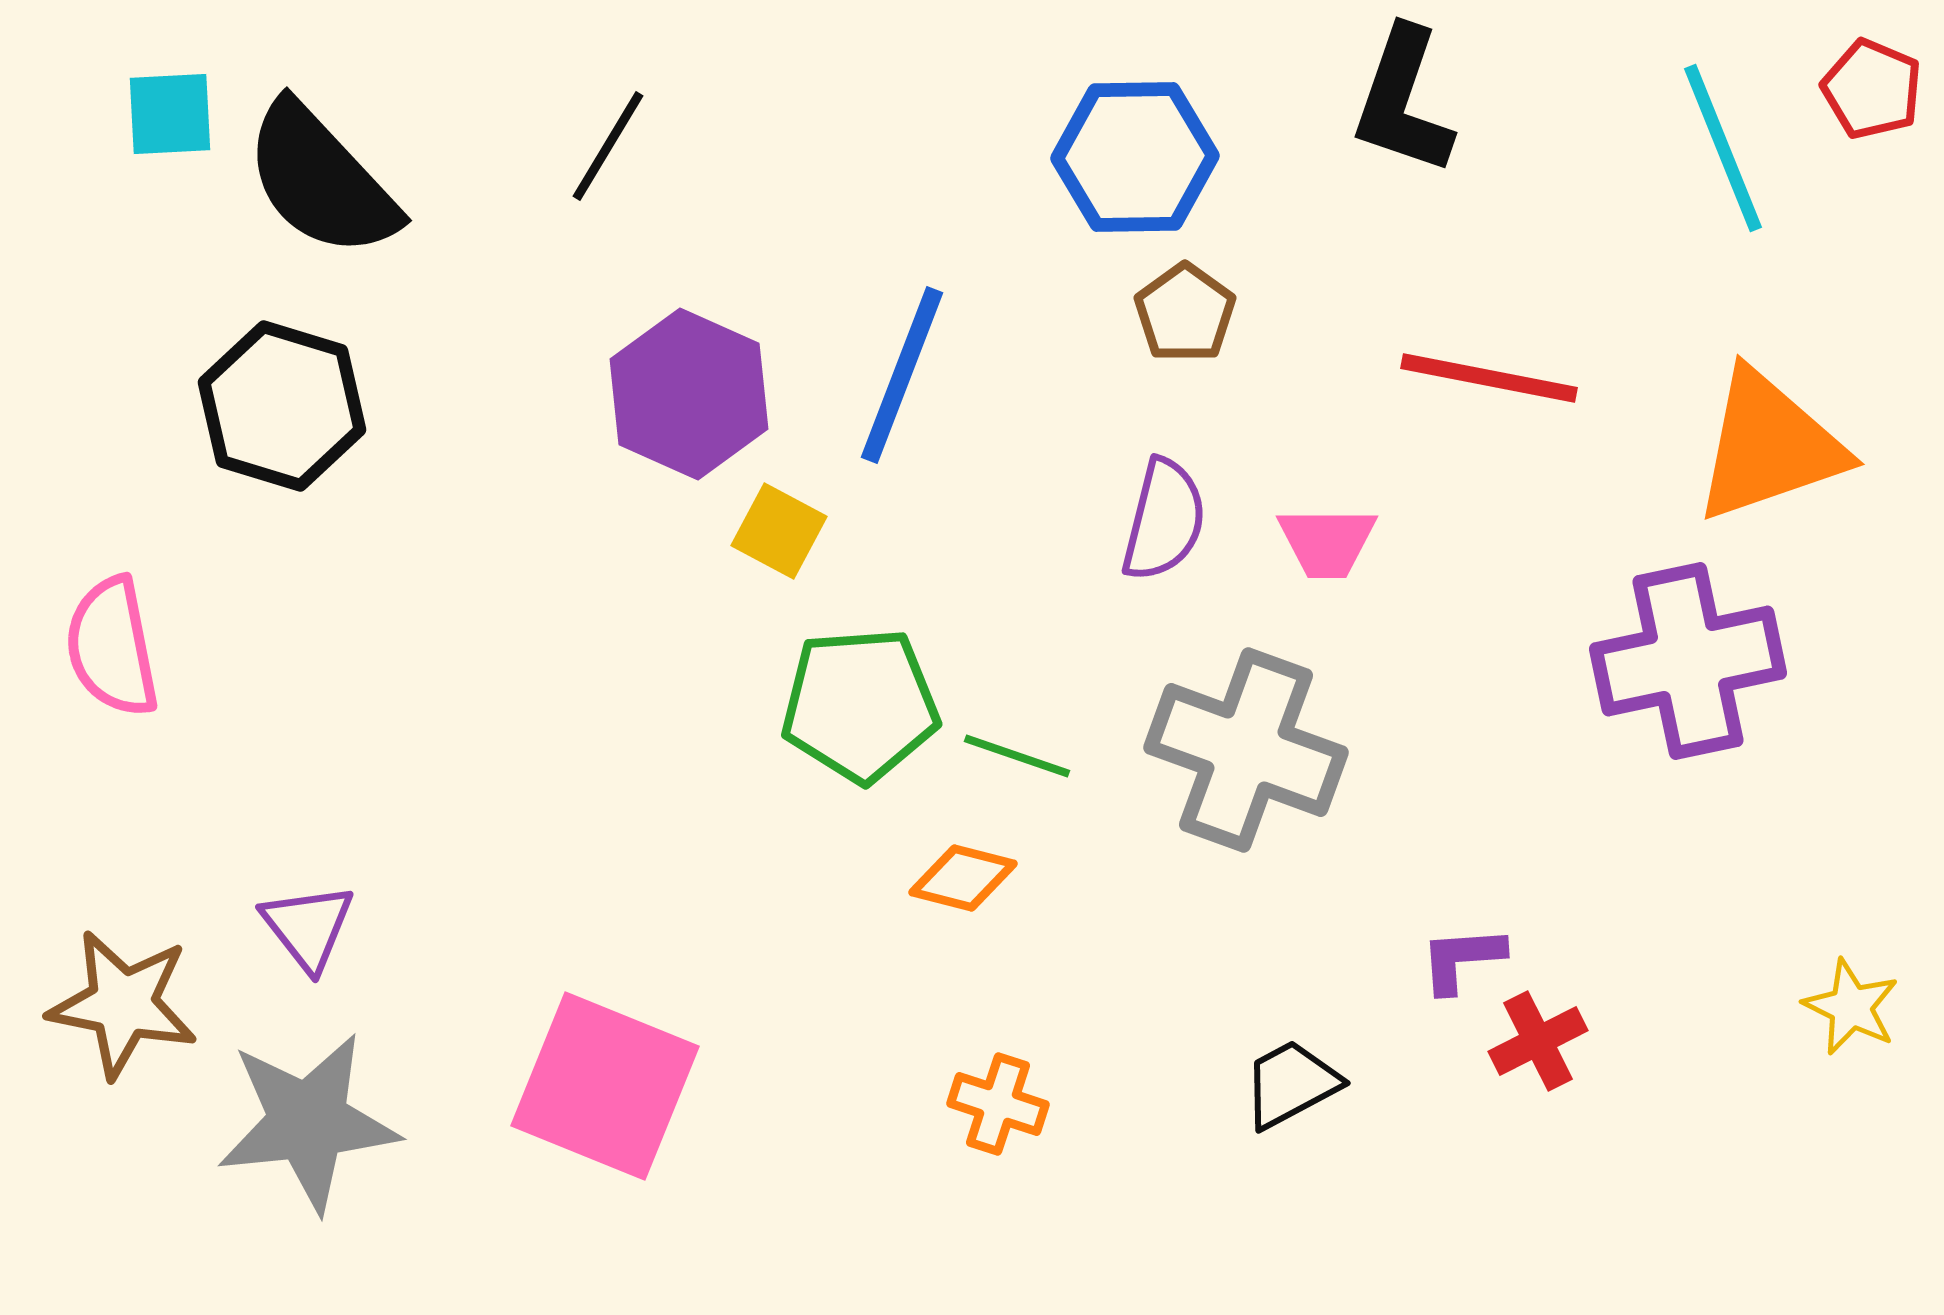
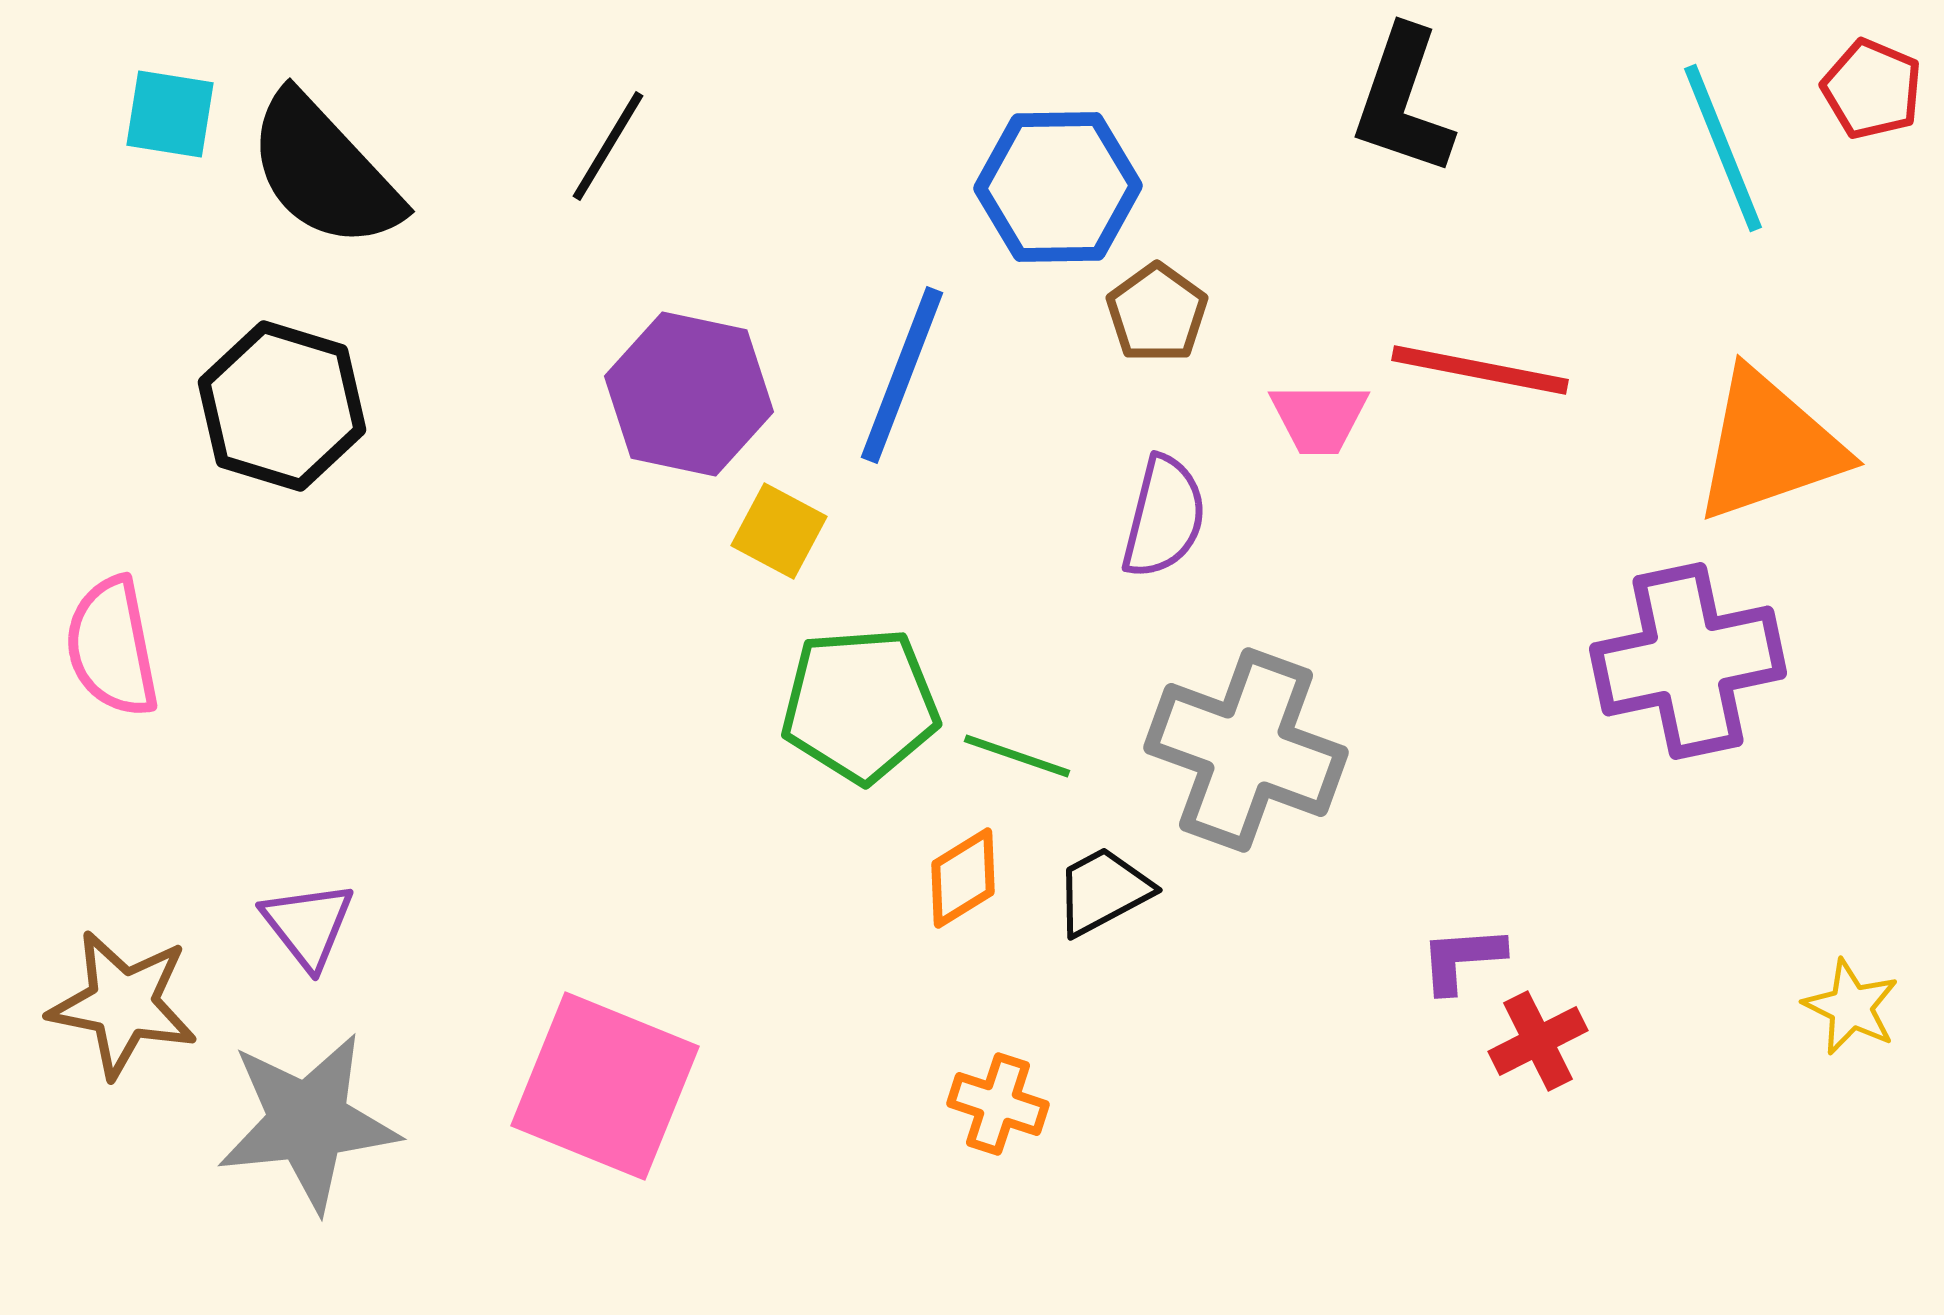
cyan square: rotated 12 degrees clockwise
blue hexagon: moved 77 px left, 30 px down
black semicircle: moved 3 px right, 9 px up
brown pentagon: moved 28 px left
red line: moved 9 px left, 8 px up
purple hexagon: rotated 12 degrees counterclockwise
purple semicircle: moved 3 px up
pink trapezoid: moved 8 px left, 124 px up
orange diamond: rotated 46 degrees counterclockwise
purple triangle: moved 2 px up
black trapezoid: moved 188 px left, 193 px up
